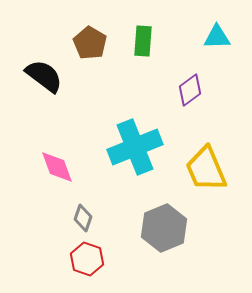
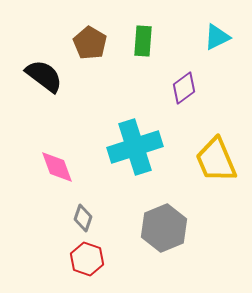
cyan triangle: rotated 24 degrees counterclockwise
purple diamond: moved 6 px left, 2 px up
cyan cross: rotated 4 degrees clockwise
yellow trapezoid: moved 10 px right, 9 px up
